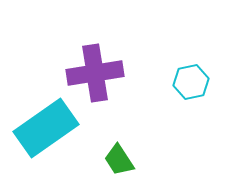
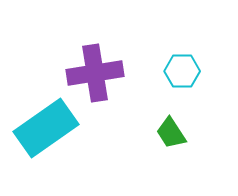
cyan hexagon: moved 9 px left, 11 px up; rotated 12 degrees clockwise
green trapezoid: moved 52 px right, 27 px up
